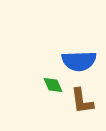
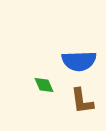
green diamond: moved 9 px left
